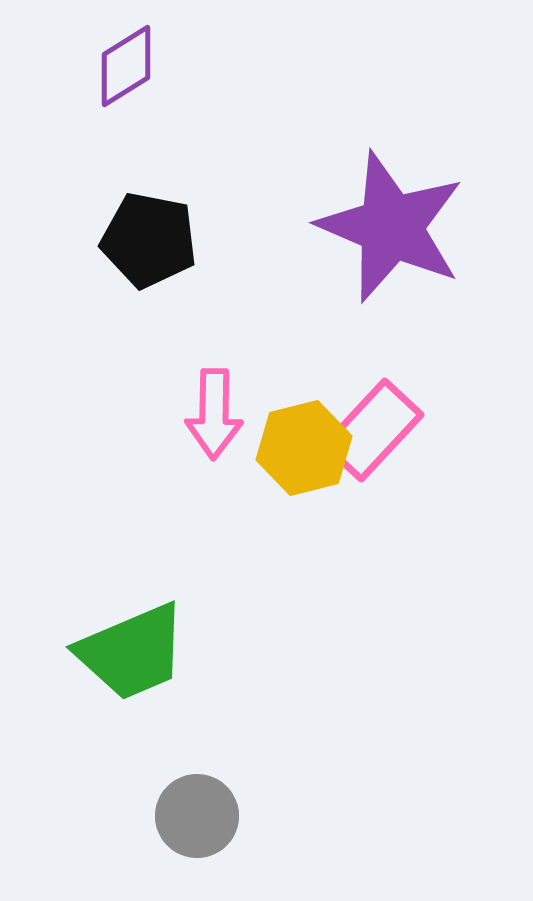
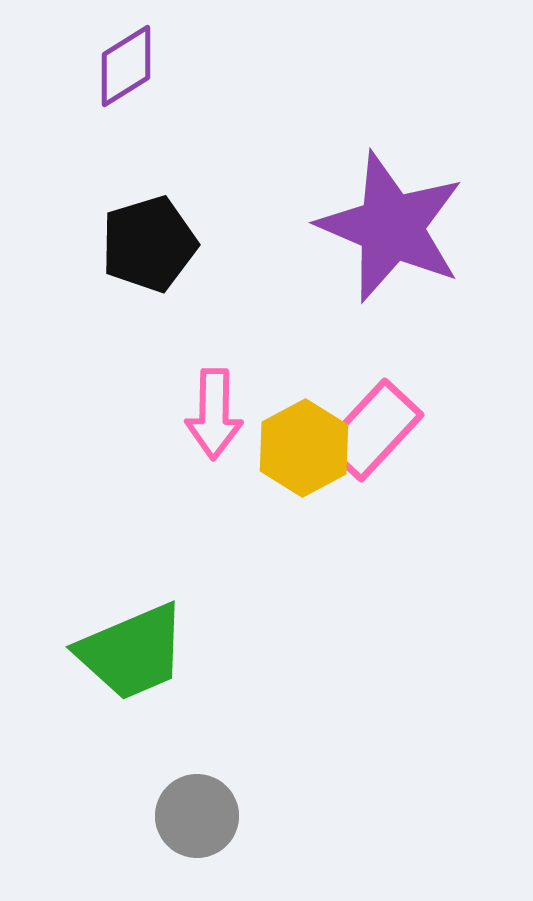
black pentagon: moved 4 px down; rotated 28 degrees counterclockwise
yellow hexagon: rotated 14 degrees counterclockwise
